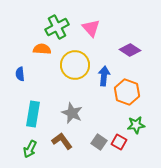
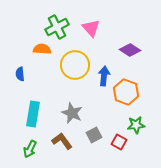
orange hexagon: moved 1 px left
gray square: moved 5 px left, 7 px up; rotated 28 degrees clockwise
